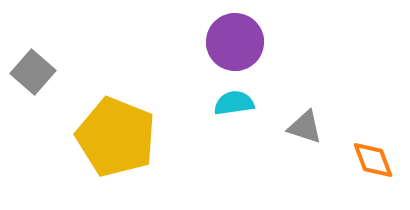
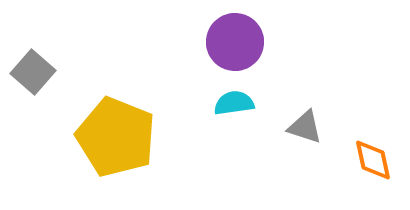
orange diamond: rotated 9 degrees clockwise
